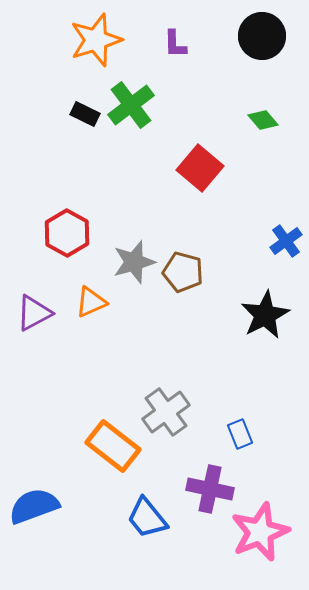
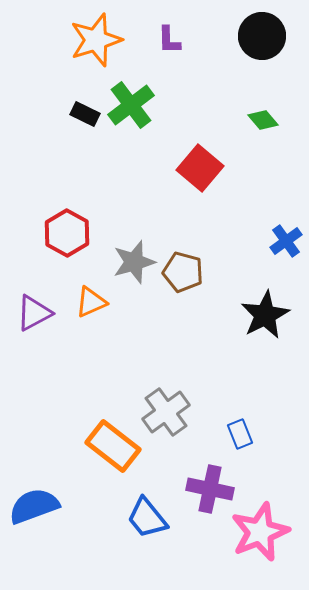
purple L-shape: moved 6 px left, 4 px up
